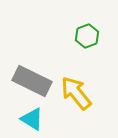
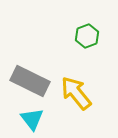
gray rectangle: moved 2 px left
cyan triangle: rotated 20 degrees clockwise
